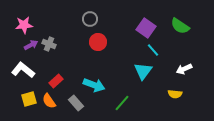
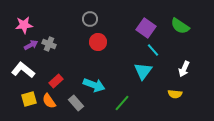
white arrow: rotated 42 degrees counterclockwise
